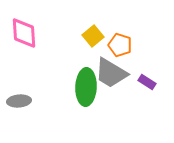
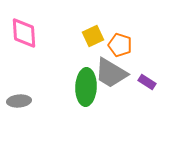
yellow square: rotated 15 degrees clockwise
